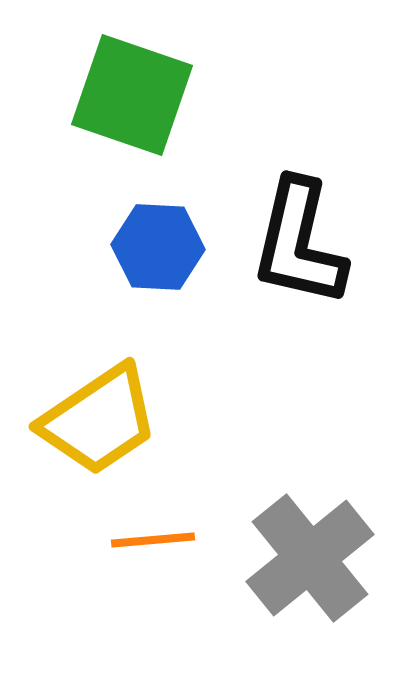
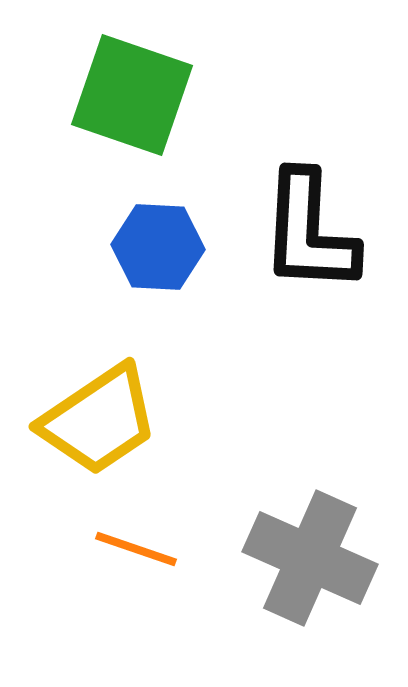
black L-shape: moved 10 px right, 11 px up; rotated 10 degrees counterclockwise
orange line: moved 17 px left, 9 px down; rotated 24 degrees clockwise
gray cross: rotated 27 degrees counterclockwise
